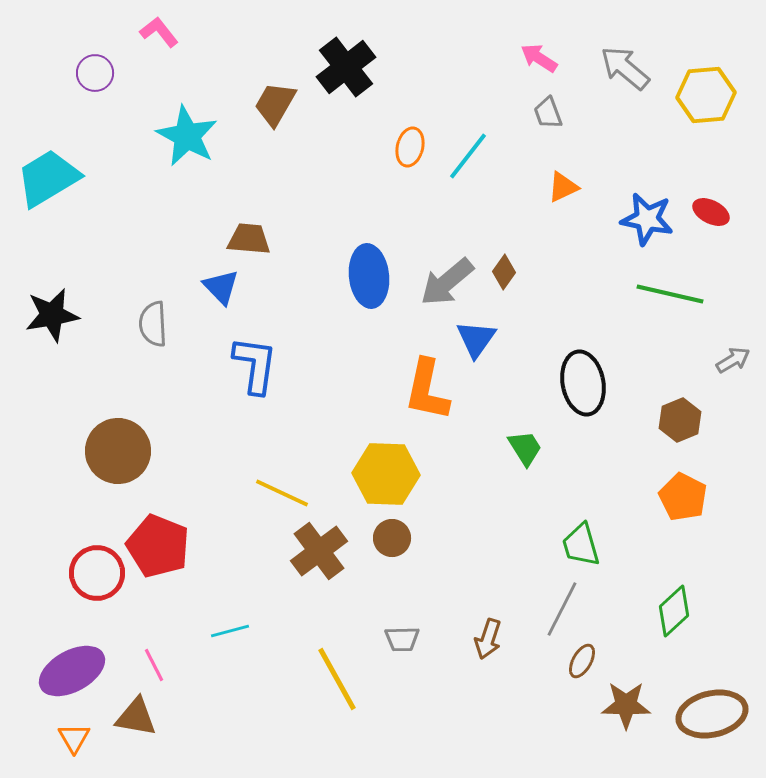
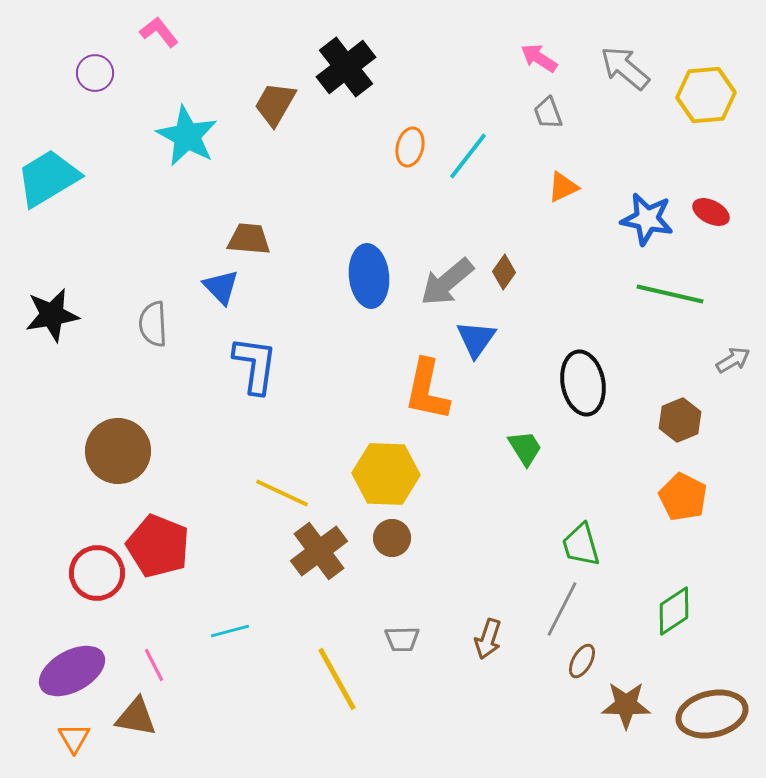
green diamond at (674, 611): rotated 9 degrees clockwise
